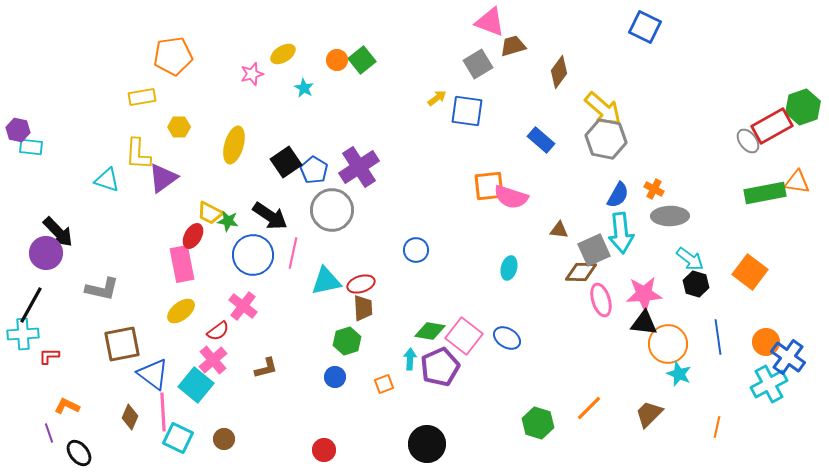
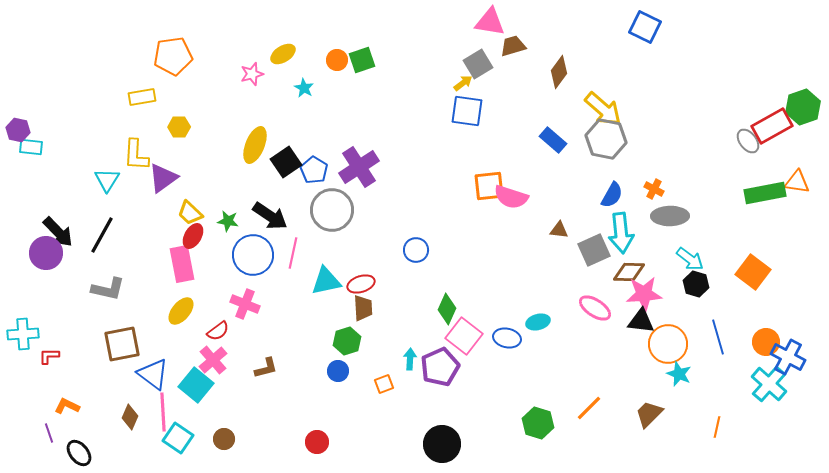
pink triangle at (490, 22): rotated 12 degrees counterclockwise
green square at (362, 60): rotated 20 degrees clockwise
yellow arrow at (437, 98): moved 26 px right, 15 px up
blue rectangle at (541, 140): moved 12 px right
yellow ellipse at (234, 145): moved 21 px right; rotated 6 degrees clockwise
yellow L-shape at (138, 154): moved 2 px left, 1 px down
cyan triangle at (107, 180): rotated 44 degrees clockwise
blue semicircle at (618, 195): moved 6 px left
yellow trapezoid at (210, 213): moved 20 px left; rotated 16 degrees clockwise
cyan ellipse at (509, 268): moved 29 px right, 54 px down; rotated 60 degrees clockwise
brown diamond at (581, 272): moved 48 px right
orange square at (750, 272): moved 3 px right
gray L-shape at (102, 289): moved 6 px right
pink ellipse at (601, 300): moved 6 px left, 8 px down; rotated 40 degrees counterclockwise
black line at (31, 305): moved 71 px right, 70 px up
pink cross at (243, 306): moved 2 px right, 2 px up; rotated 16 degrees counterclockwise
yellow ellipse at (181, 311): rotated 12 degrees counterclockwise
black triangle at (644, 323): moved 3 px left, 2 px up
green diamond at (430, 331): moved 17 px right, 22 px up; rotated 76 degrees counterclockwise
blue line at (718, 337): rotated 8 degrees counterclockwise
blue ellipse at (507, 338): rotated 20 degrees counterclockwise
blue cross at (788, 357): rotated 8 degrees counterclockwise
blue circle at (335, 377): moved 3 px right, 6 px up
cyan cross at (769, 384): rotated 21 degrees counterclockwise
cyan square at (178, 438): rotated 8 degrees clockwise
black circle at (427, 444): moved 15 px right
red circle at (324, 450): moved 7 px left, 8 px up
